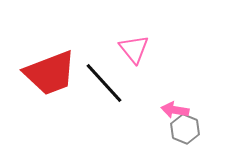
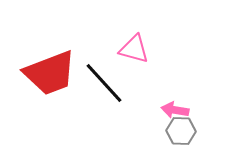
pink triangle: rotated 36 degrees counterclockwise
gray hexagon: moved 4 px left, 2 px down; rotated 20 degrees counterclockwise
